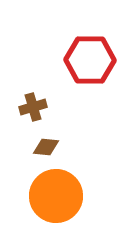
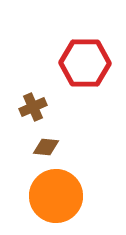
red hexagon: moved 5 px left, 3 px down
brown cross: rotated 8 degrees counterclockwise
